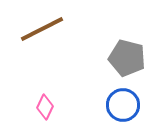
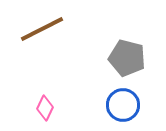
pink diamond: moved 1 px down
